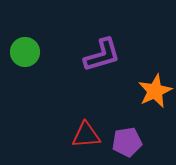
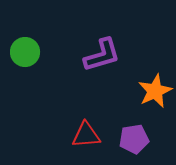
purple pentagon: moved 7 px right, 3 px up
